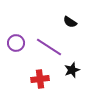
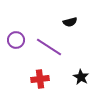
black semicircle: rotated 48 degrees counterclockwise
purple circle: moved 3 px up
black star: moved 9 px right, 7 px down; rotated 21 degrees counterclockwise
